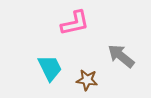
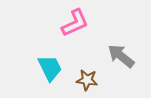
pink L-shape: rotated 12 degrees counterclockwise
